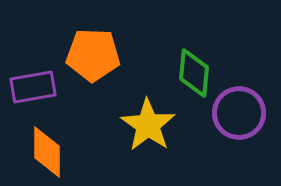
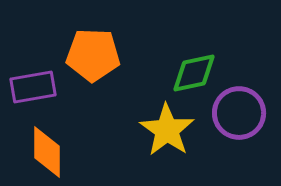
green diamond: rotated 72 degrees clockwise
yellow star: moved 19 px right, 5 px down
